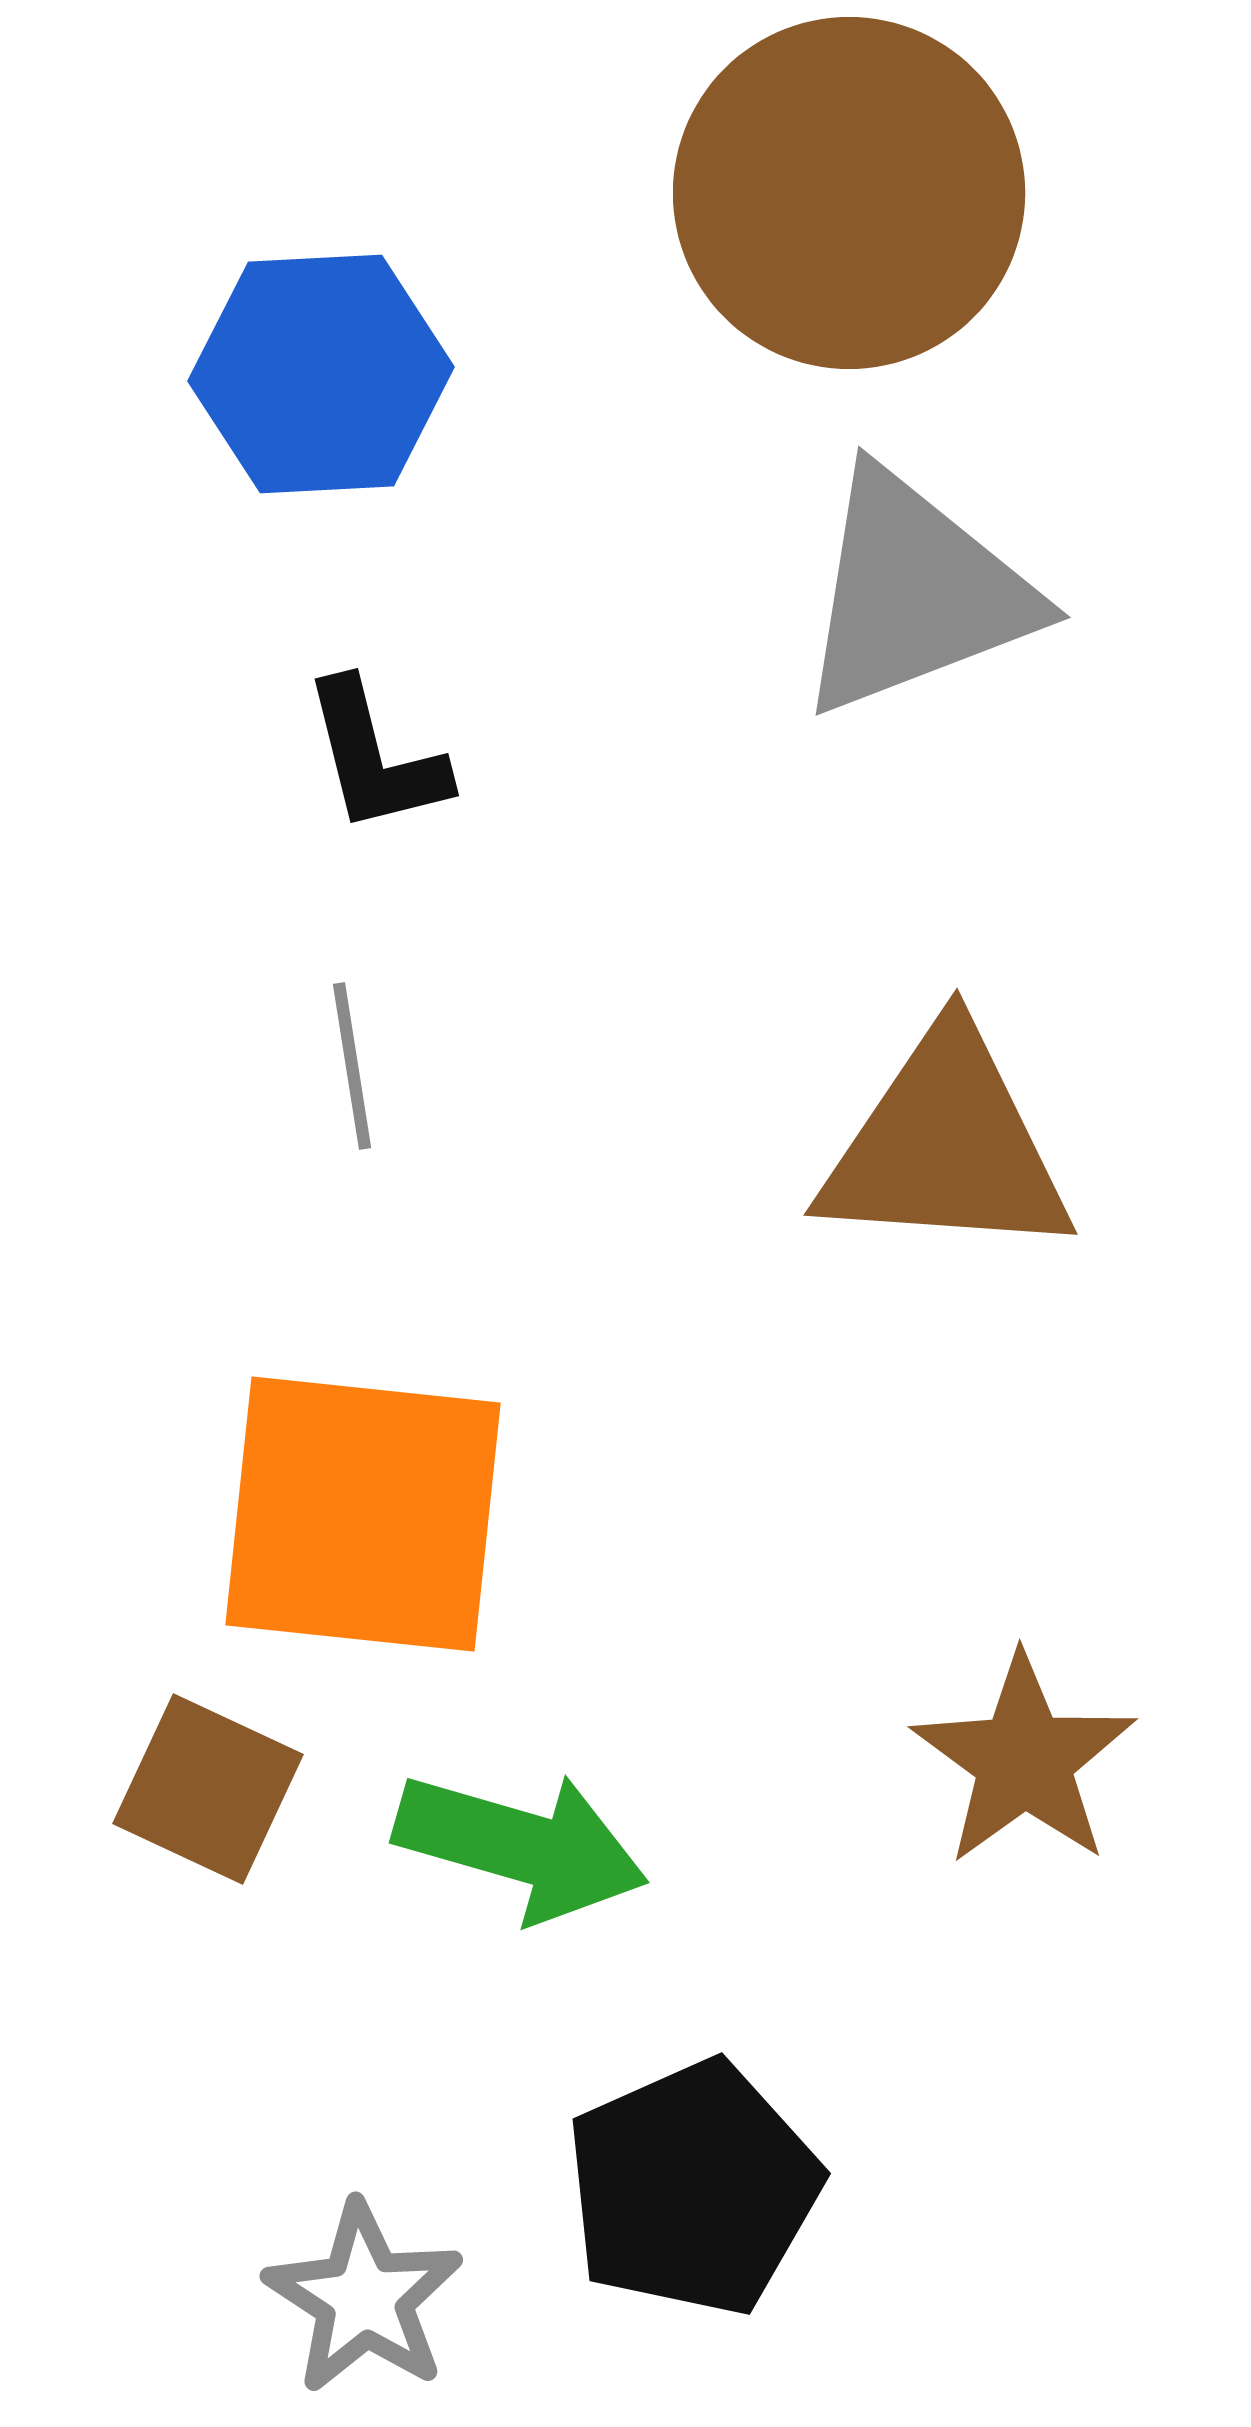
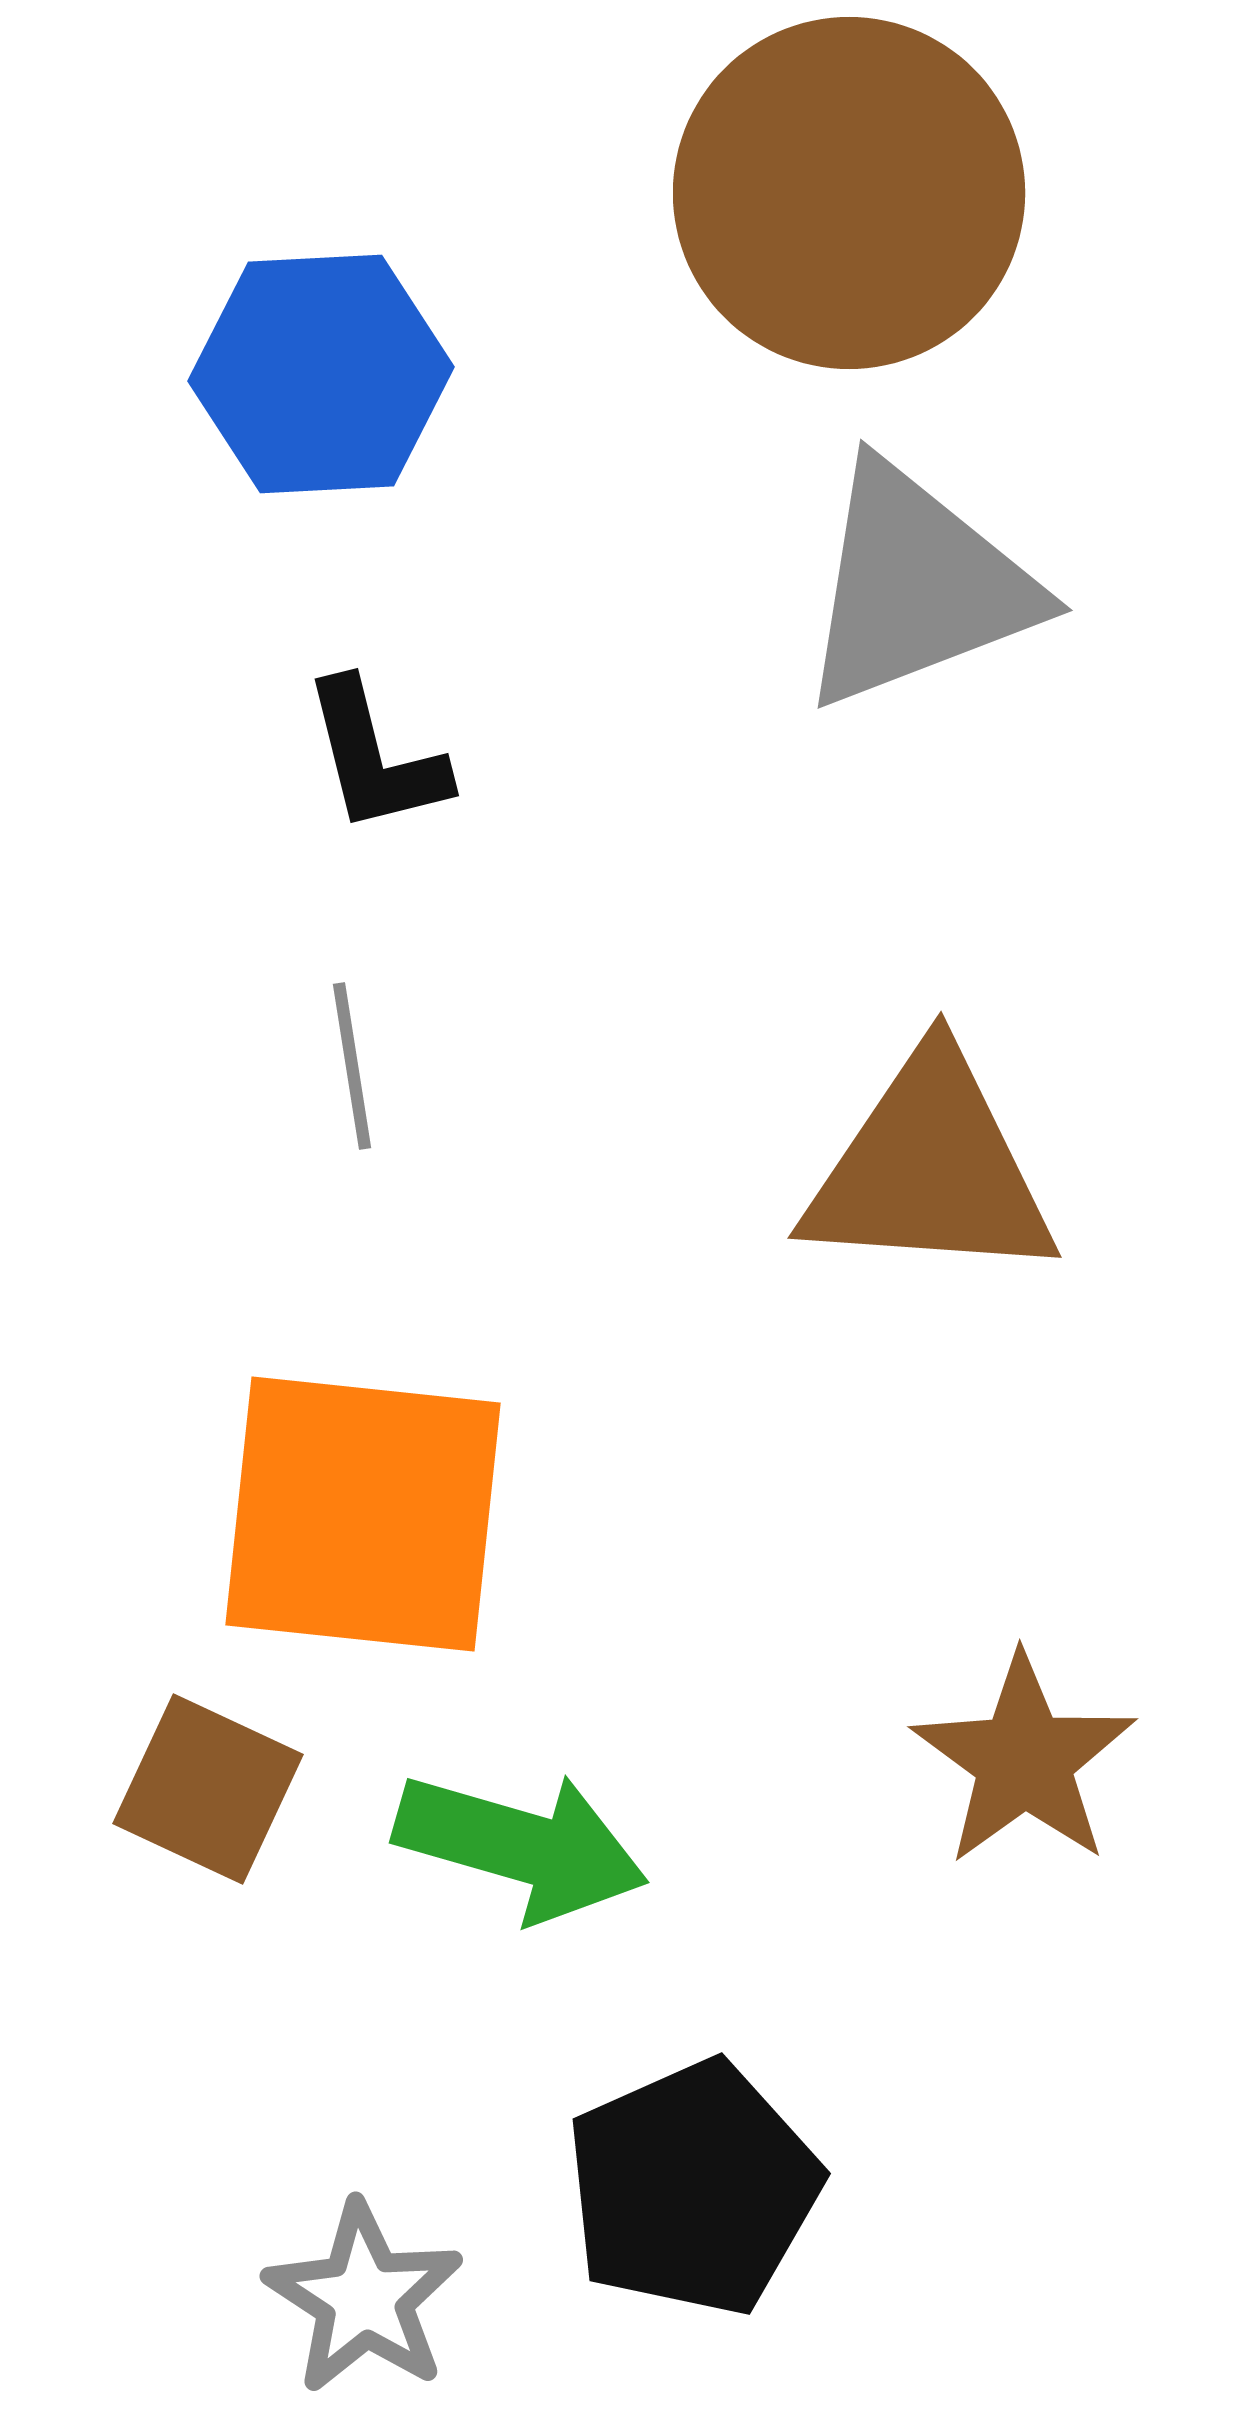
gray triangle: moved 2 px right, 7 px up
brown triangle: moved 16 px left, 23 px down
